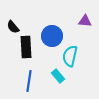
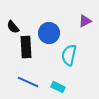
purple triangle: rotated 32 degrees counterclockwise
blue circle: moved 3 px left, 3 px up
cyan semicircle: moved 1 px left, 1 px up
cyan rectangle: moved 11 px down; rotated 24 degrees counterclockwise
blue line: moved 1 px left, 1 px down; rotated 75 degrees counterclockwise
